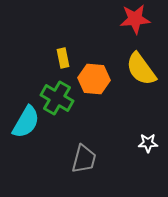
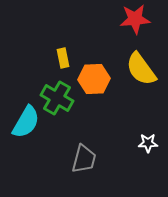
orange hexagon: rotated 8 degrees counterclockwise
